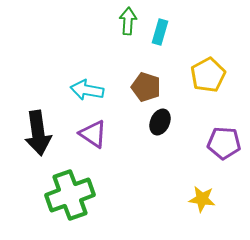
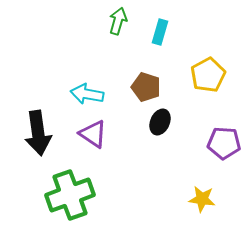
green arrow: moved 10 px left; rotated 12 degrees clockwise
cyan arrow: moved 4 px down
